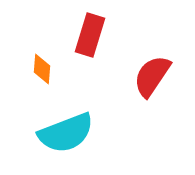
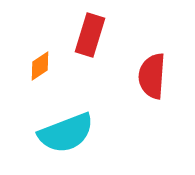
orange diamond: moved 2 px left, 3 px up; rotated 52 degrees clockwise
red semicircle: rotated 30 degrees counterclockwise
